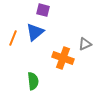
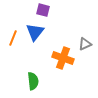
blue triangle: rotated 12 degrees counterclockwise
